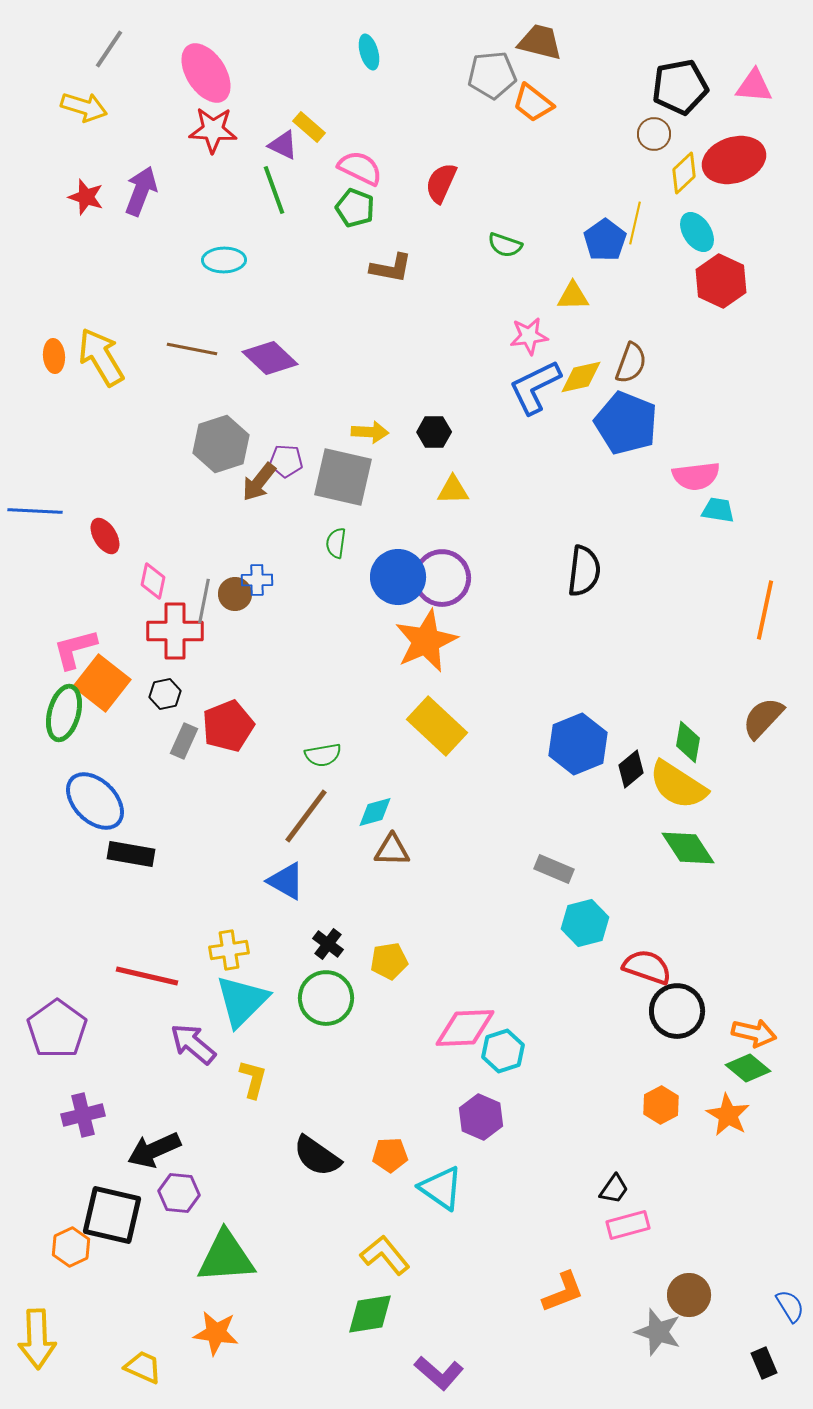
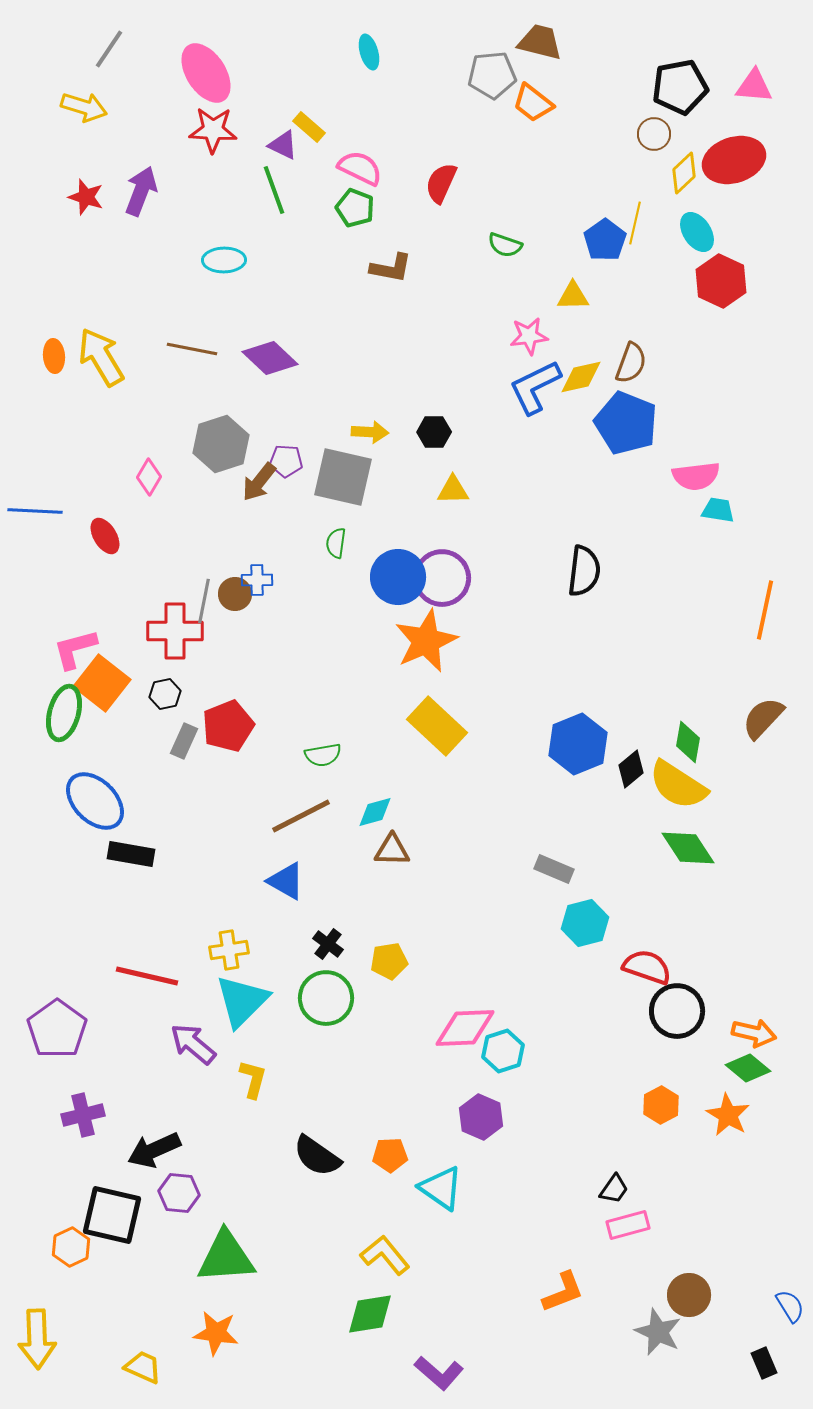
pink diamond at (153, 581): moved 4 px left, 104 px up; rotated 18 degrees clockwise
brown line at (306, 816): moved 5 px left; rotated 26 degrees clockwise
gray star at (658, 1332): rotated 6 degrees clockwise
